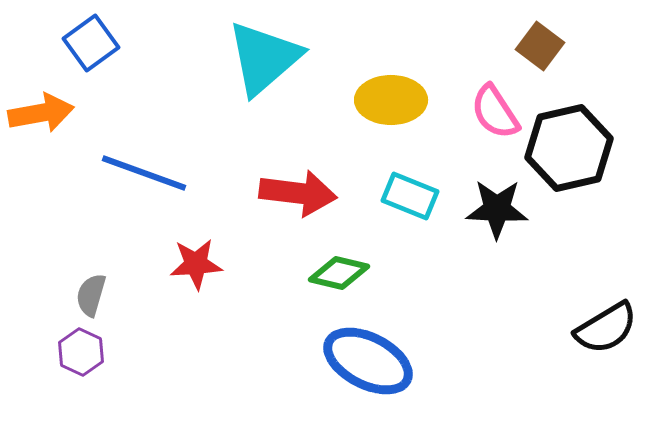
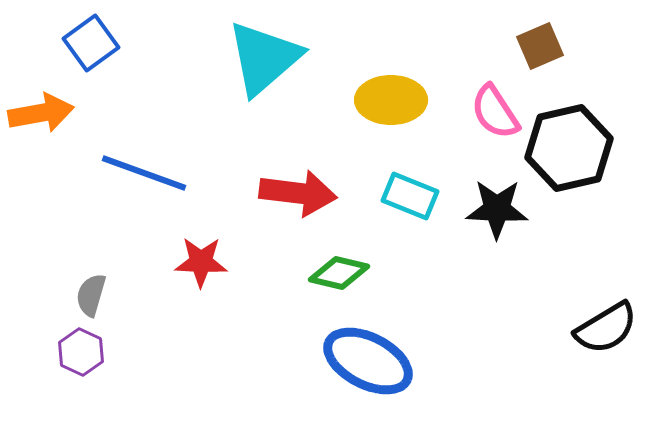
brown square: rotated 30 degrees clockwise
red star: moved 5 px right, 2 px up; rotated 6 degrees clockwise
